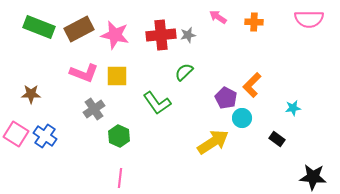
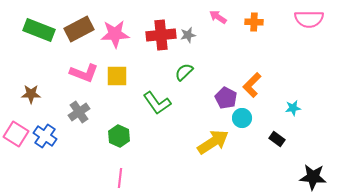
green rectangle: moved 3 px down
pink star: moved 1 px up; rotated 16 degrees counterclockwise
gray cross: moved 15 px left, 3 px down
